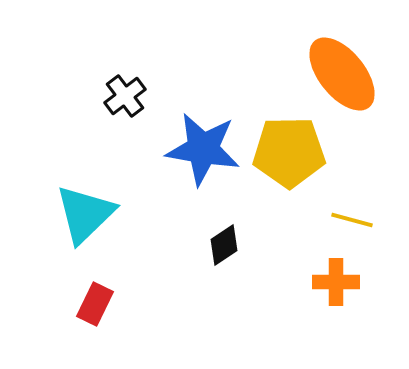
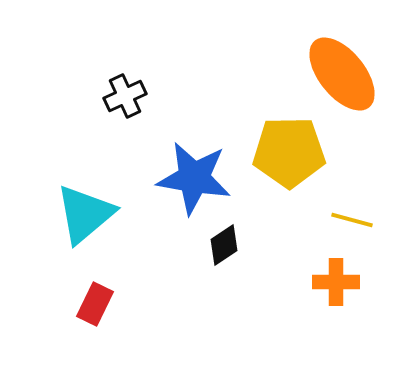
black cross: rotated 12 degrees clockwise
blue star: moved 9 px left, 29 px down
cyan triangle: rotated 4 degrees clockwise
